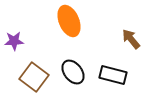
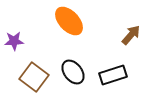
orange ellipse: rotated 20 degrees counterclockwise
brown arrow: moved 4 px up; rotated 80 degrees clockwise
black rectangle: rotated 32 degrees counterclockwise
